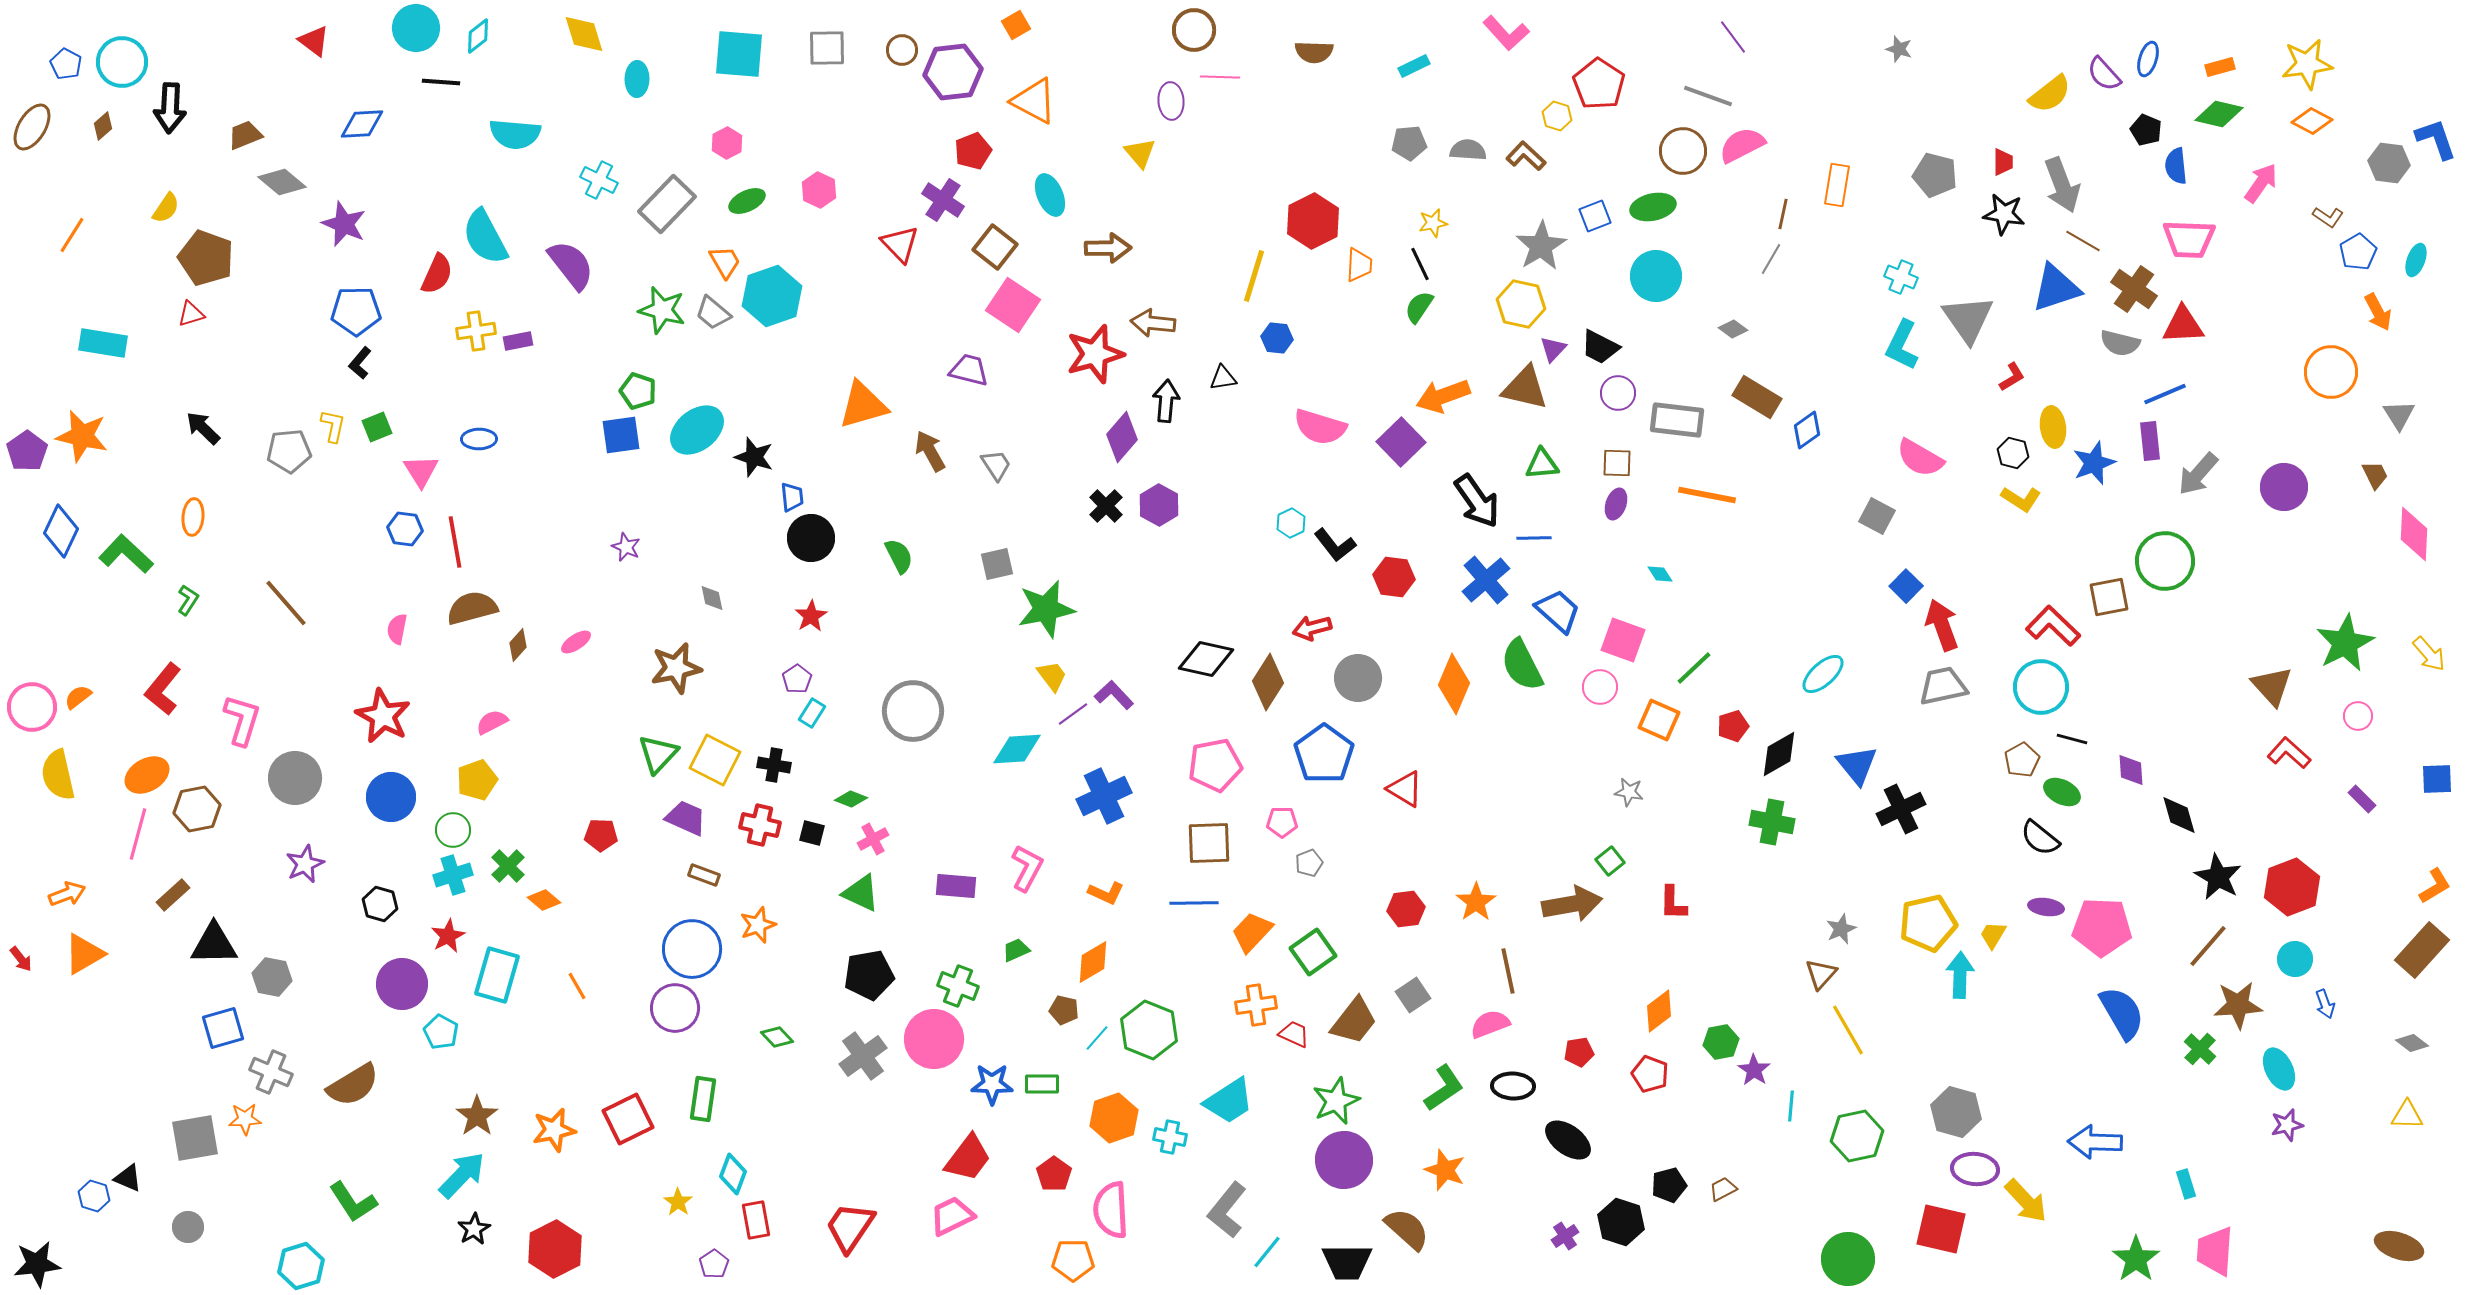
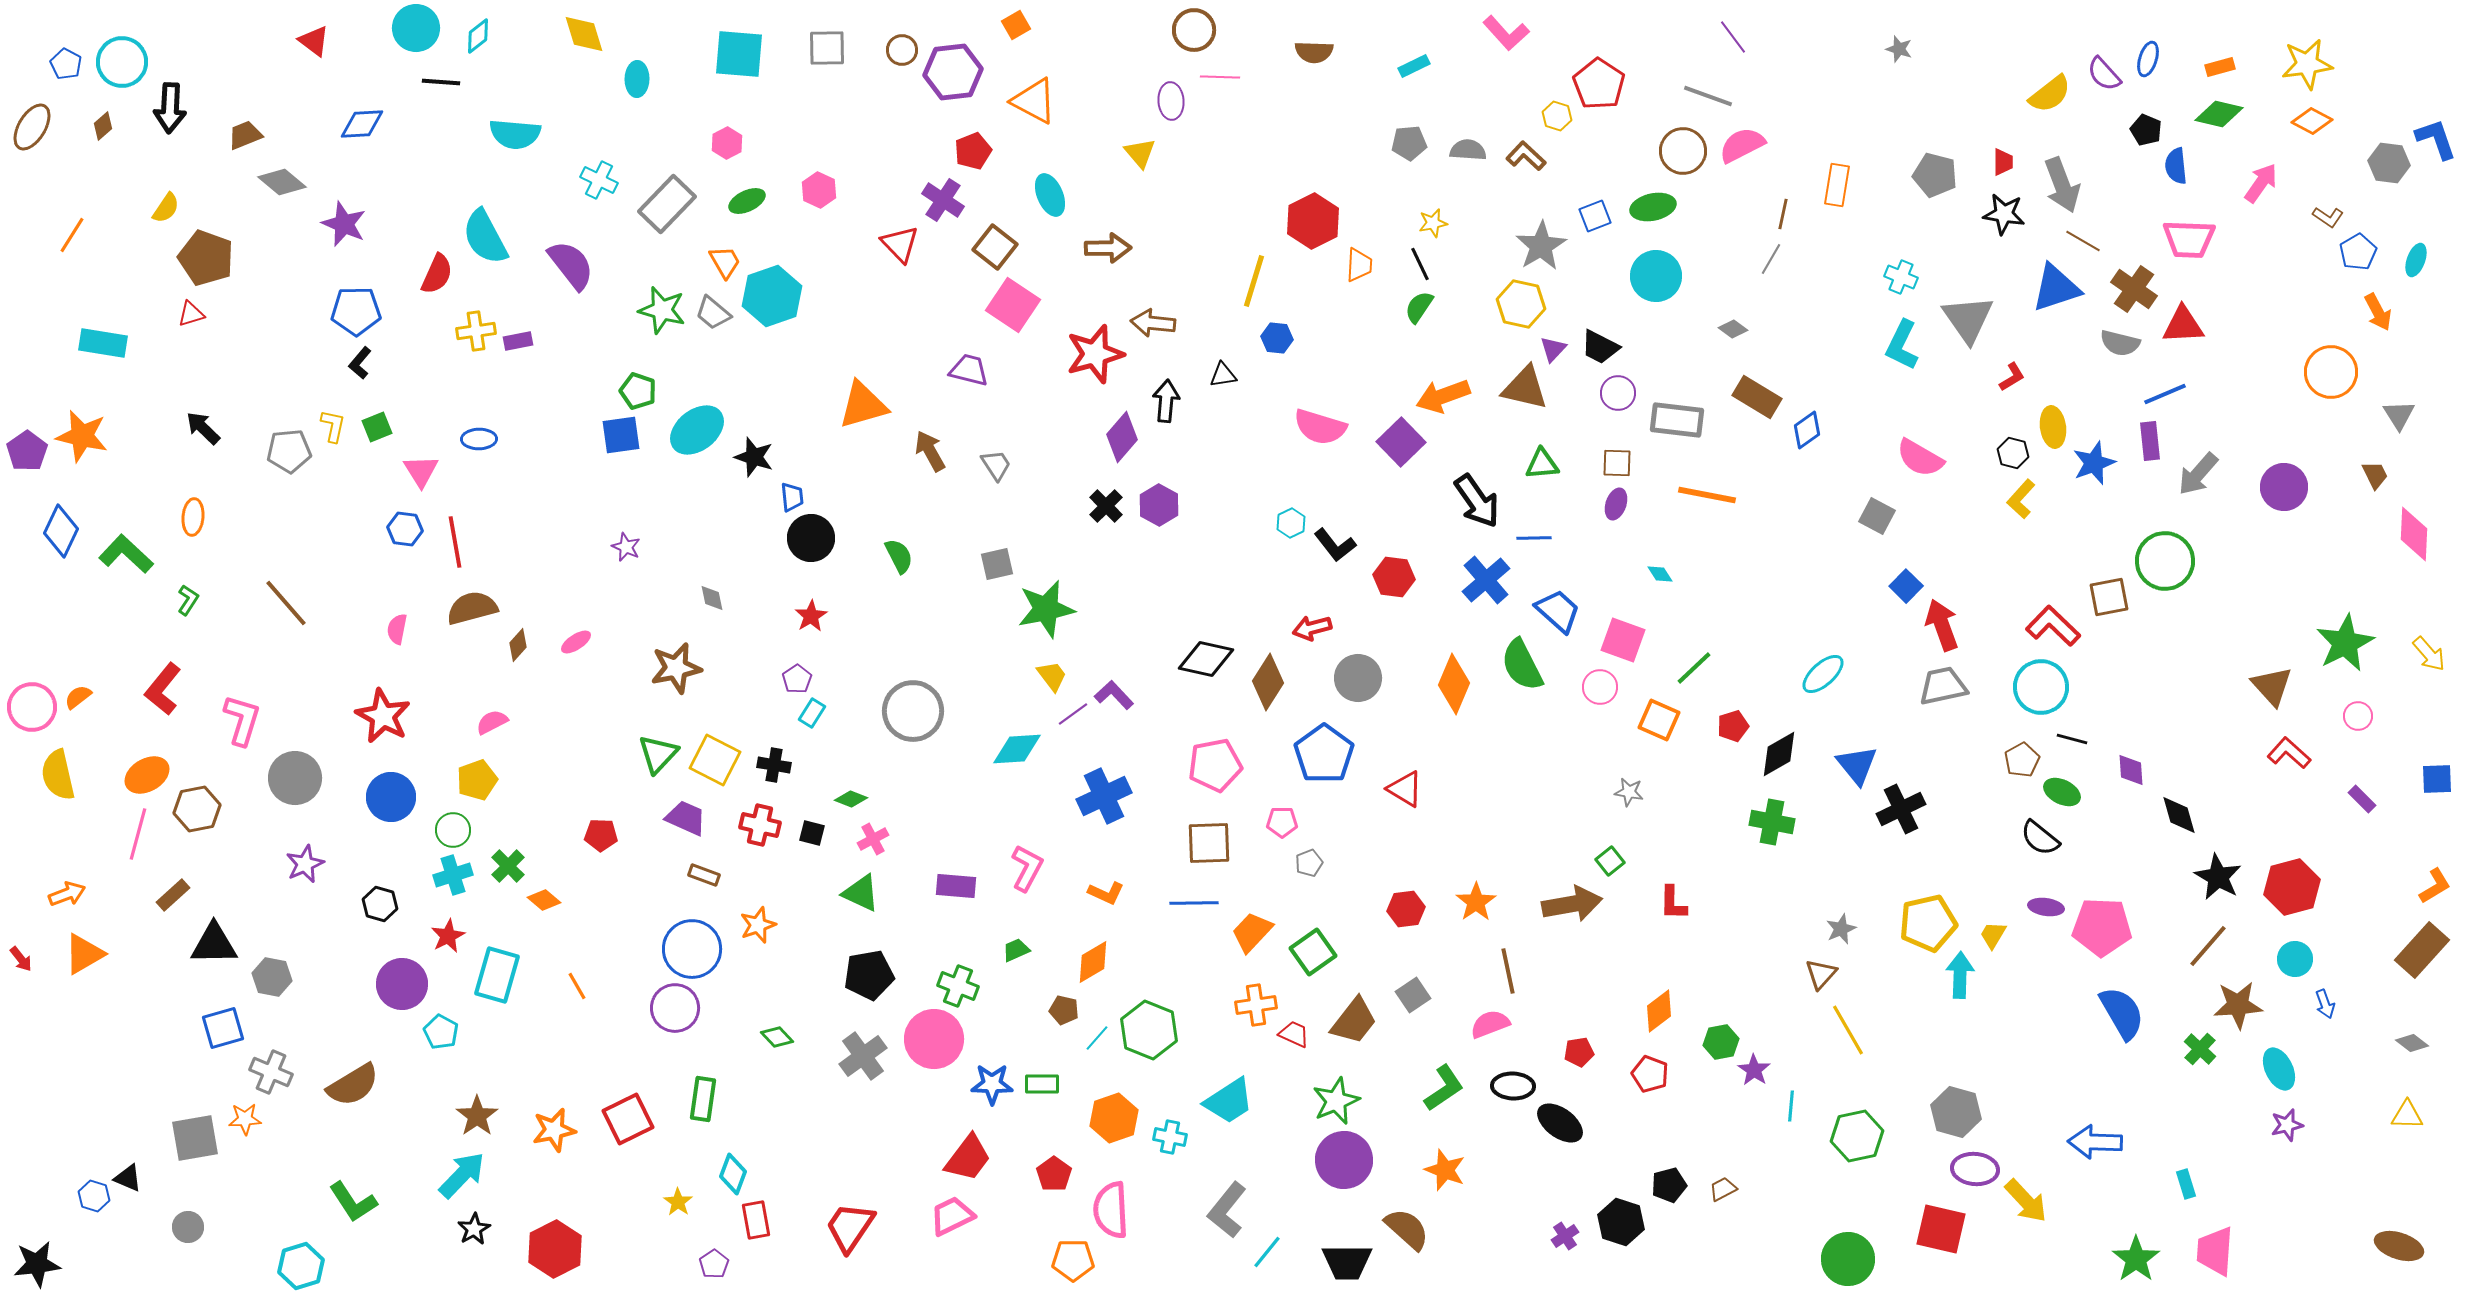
yellow line at (1254, 276): moved 5 px down
black triangle at (1223, 378): moved 3 px up
yellow L-shape at (2021, 499): rotated 99 degrees clockwise
red hexagon at (2292, 887): rotated 6 degrees clockwise
black ellipse at (1568, 1140): moved 8 px left, 17 px up
